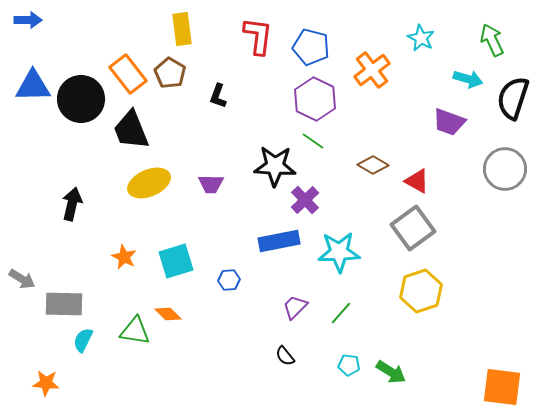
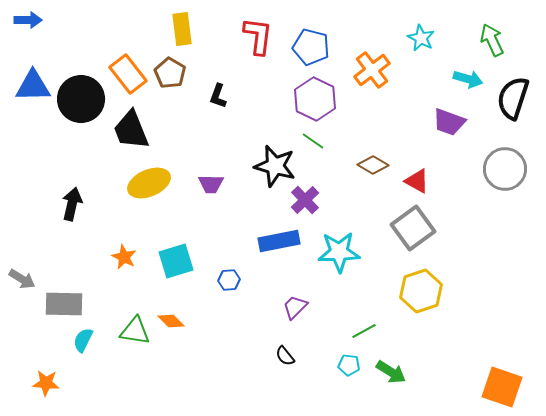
black star at (275, 166): rotated 12 degrees clockwise
green line at (341, 313): moved 23 px right, 18 px down; rotated 20 degrees clockwise
orange diamond at (168, 314): moved 3 px right, 7 px down
orange square at (502, 387): rotated 12 degrees clockwise
